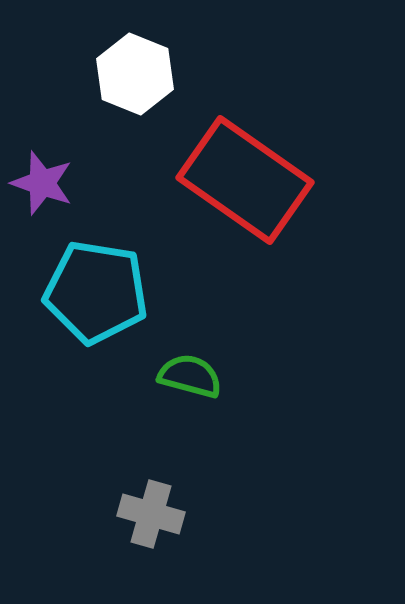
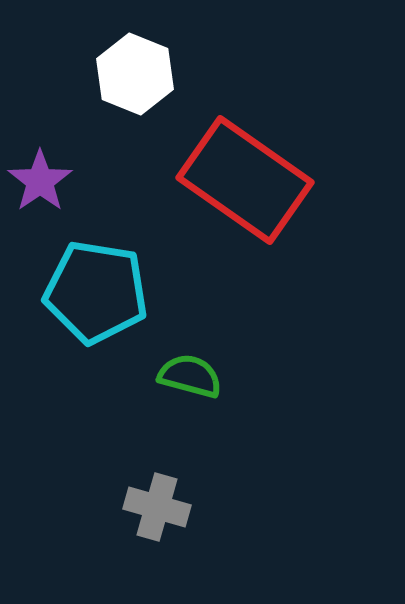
purple star: moved 2 px left, 2 px up; rotated 18 degrees clockwise
gray cross: moved 6 px right, 7 px up
